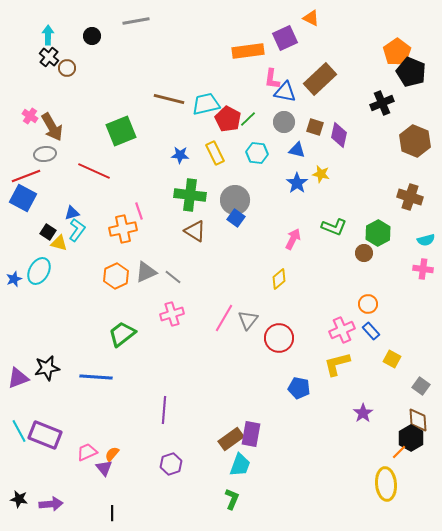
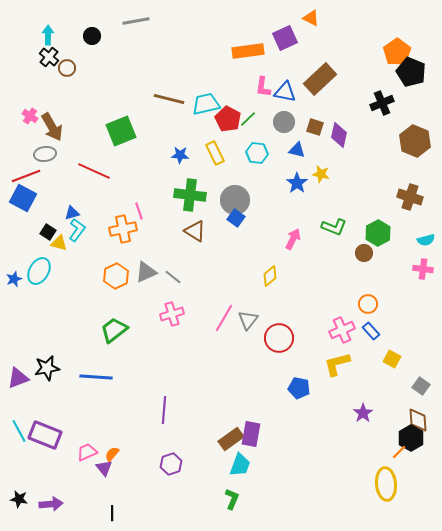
pink L-shape at (272, 79): moved 9 px left, 8 px down
yellow diamond at (279, 279): moved 9 px left, 3 px up
green trapezoid at (122, 334): moved 8 px left, 4 px up
